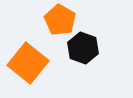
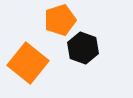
orange pentagon: rotated 24 degrees clockwise
